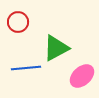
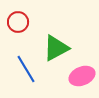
blue line: moved 1 px down; rotated 64 degrees clockwise
pink ellipse: rotated 20 degrees clockwise
